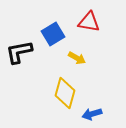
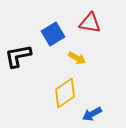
red triangle: moved 1 px right, 1 px down
black L-shape: moved 1 px left, 4 px down
yellow diamond: rotated 40 degrees clockwise
blue arrow: rotated 12 degrees counterclockwise
